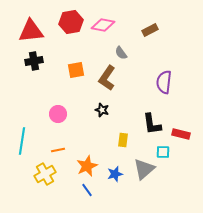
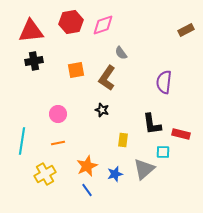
pink diamond: rotated 30 degrees counterclockwise
brown rectangle: moved 36 px right
orange line: moved 7 px up
